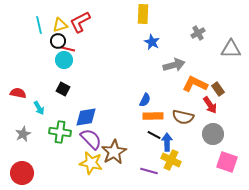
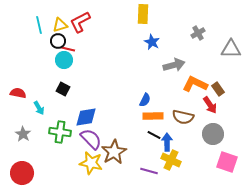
gray star: rotated 14 degrees counterclockwise
